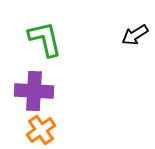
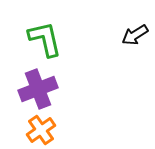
purple cross: moved 4 px right, 2 px up; rotated 24 degrees counterclockwise
